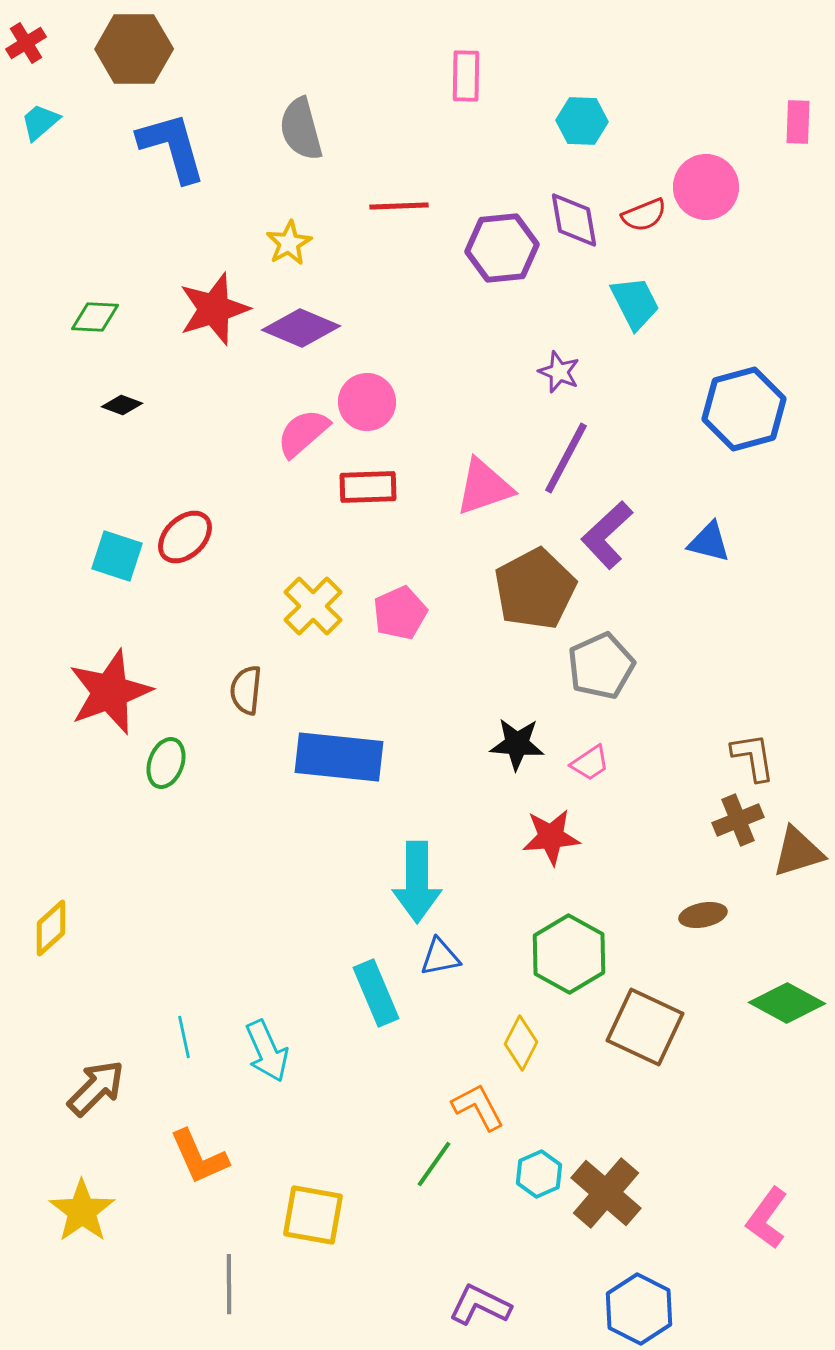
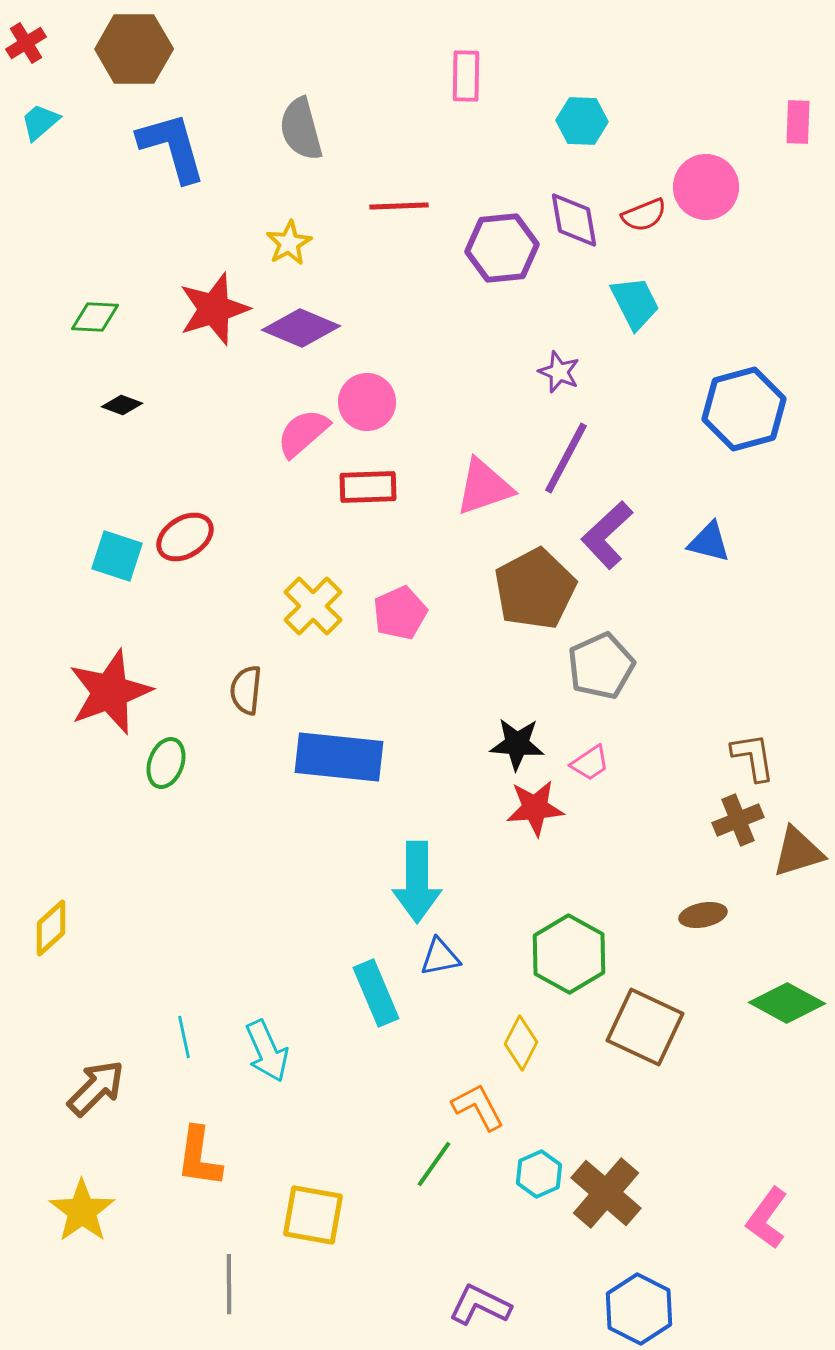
red ellipse at (185, 537): rotated 12 degrees clockwise
red star at (551, 837): moved 16 px left, 29 px up
orange L-shape at (199, 1157): rotated 32 degrees clockwise
